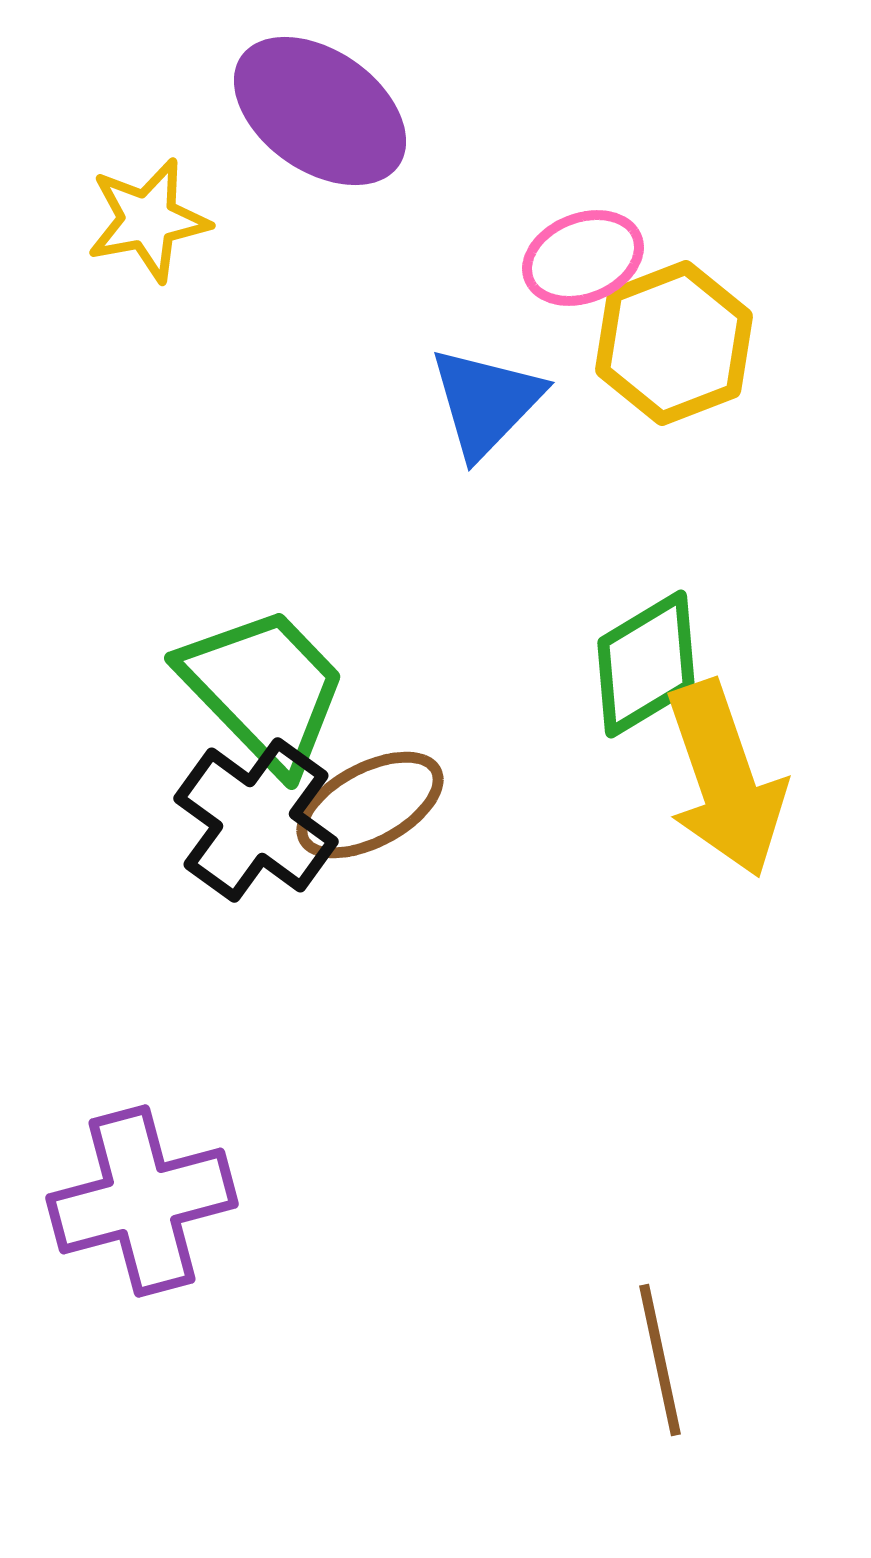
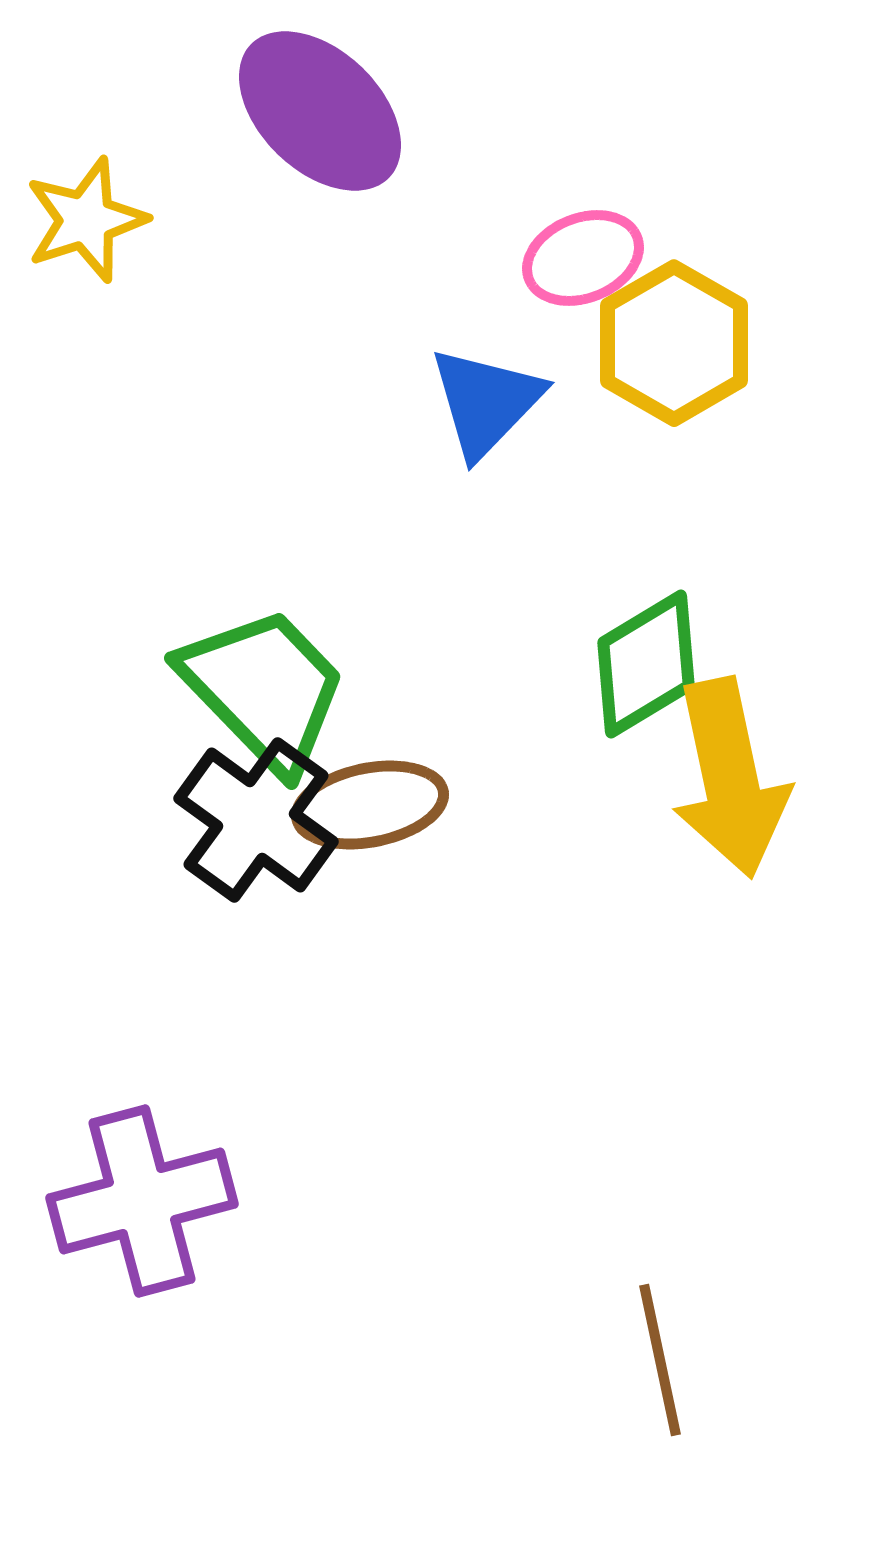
purple ellipse: rotated 9 degrees clockwise
yellow star: moved 62 px left; rotated 7 degrees counterclockwise
yellow hexagon: rotated 9 degrees counterclockwise
yellow arrow: moved 5 px right, 1 px up; rotated 7 degrees clockwise
brown ellipse: rotated 17 degrees clockwise
